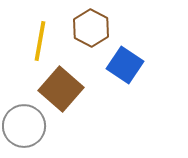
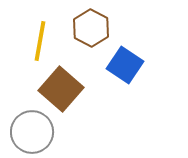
gray circle: moved 8 px right, 6 px down
